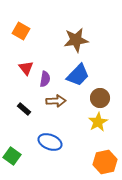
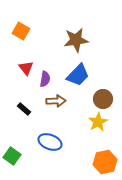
brown circle: moved 3 px right, 1 px down
